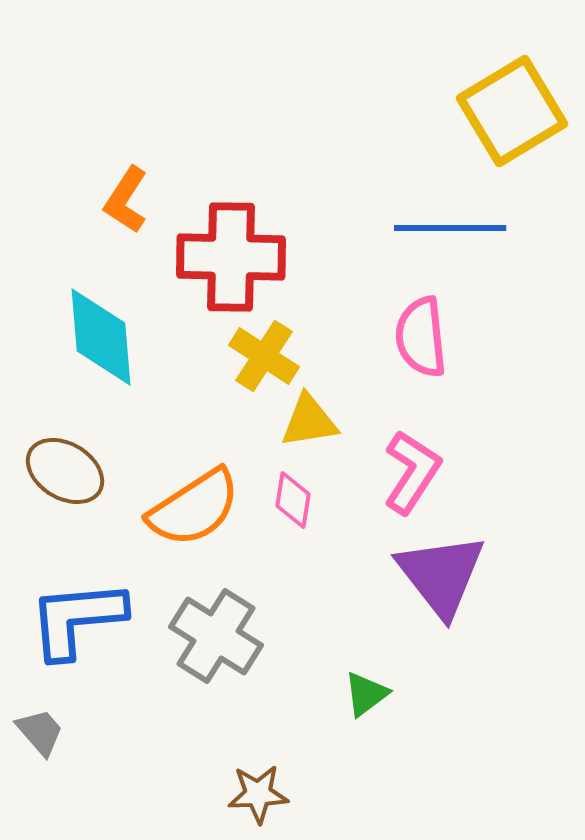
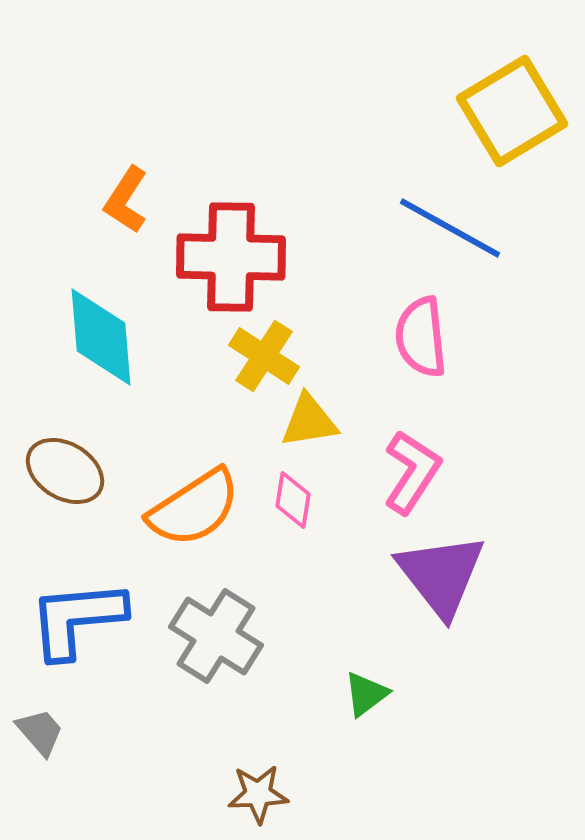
blue line: rotated 29 degrees clockwise
